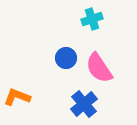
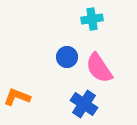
cyan cross: rotated 10 degrees clockwise
blue circle: moved 1 px right, 1 px up
blue cross: rotated 16 degrees counterclockwise
